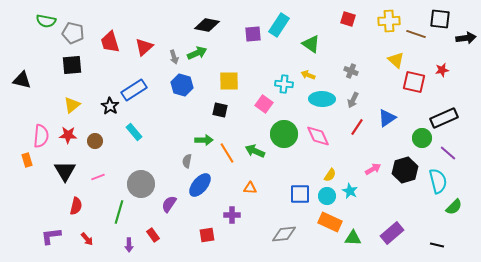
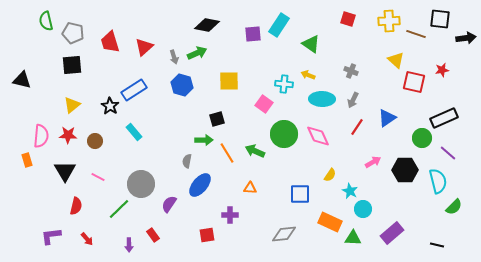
green semicircle at (46, 21): rotated 66 degrees clockwise
black square at (220, 110): moved 3 px left, 9 px down; rotated 28 degrees counterclockwise
pink arrow at (373, 169): moved 7 px up
black hexagon at (405, 170): rotated 15 degrees clockwise
pink line at (98, 177): rotated 48 degrees clockwise
cyan circle at (327, 196): moved 36 px right, 13 px down
green line at (119, 212): moved 3 px up; rotated 30 degrees clockwise
purple cross at (232, 215): moved 2 px left
